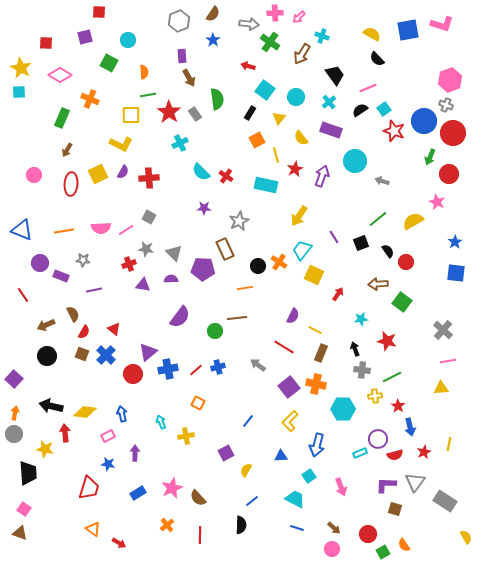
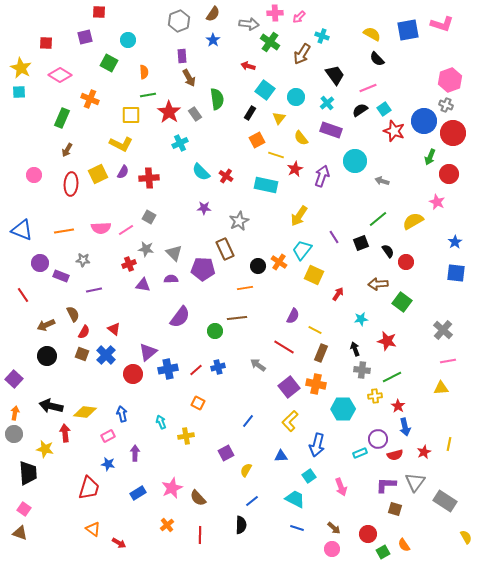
cyan cross at (329, 102): moved 2 px left, 1 px down
yellow line at (276, 155): rotated 56 degrees counterclockwise
blue arrow at (410, 427): moved 5 px left
